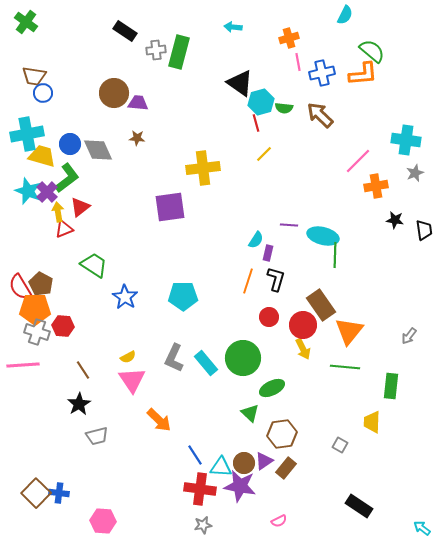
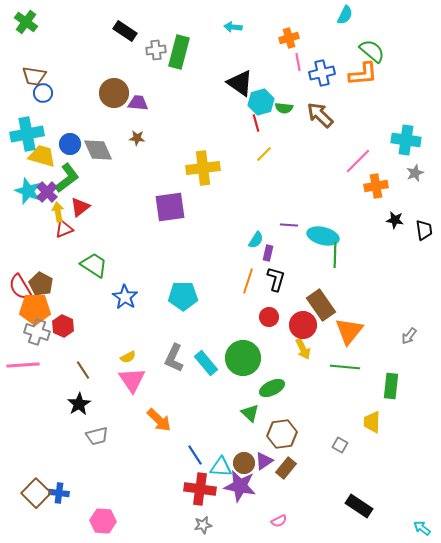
red hexagon at (63, 326): rotated 20 degrees clockwise
